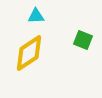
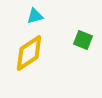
cyan triangle: moved 1 px left; rotated 12 degrees counterclockwise
